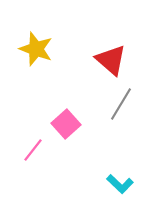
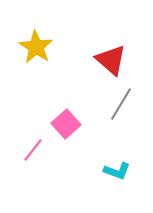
yellow star: moved 2 px up; rotated 12 degrees clockwise
cyan L-shape: moved 3 px left, 13 px up; rotated 24 degrees counterclockwise
